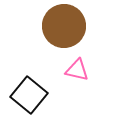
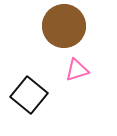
pink triangle: rotated 30 degrees counterclockwise
